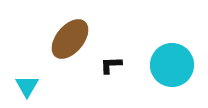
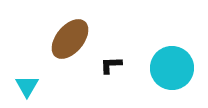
cyan circle: moved 3 px down
